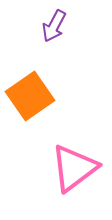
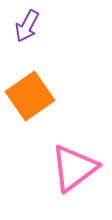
purple arrow: moved 27 px left
